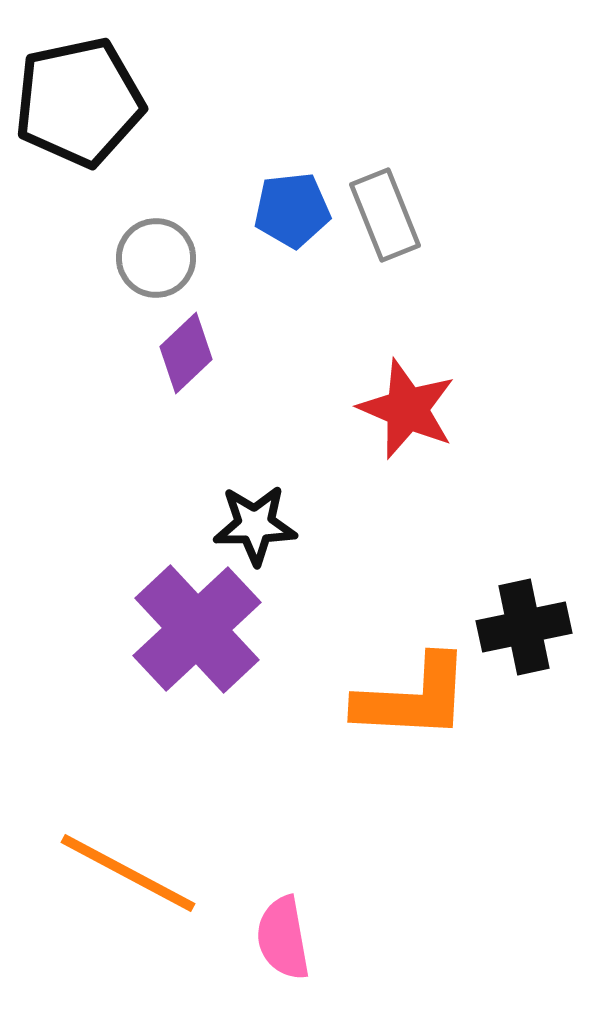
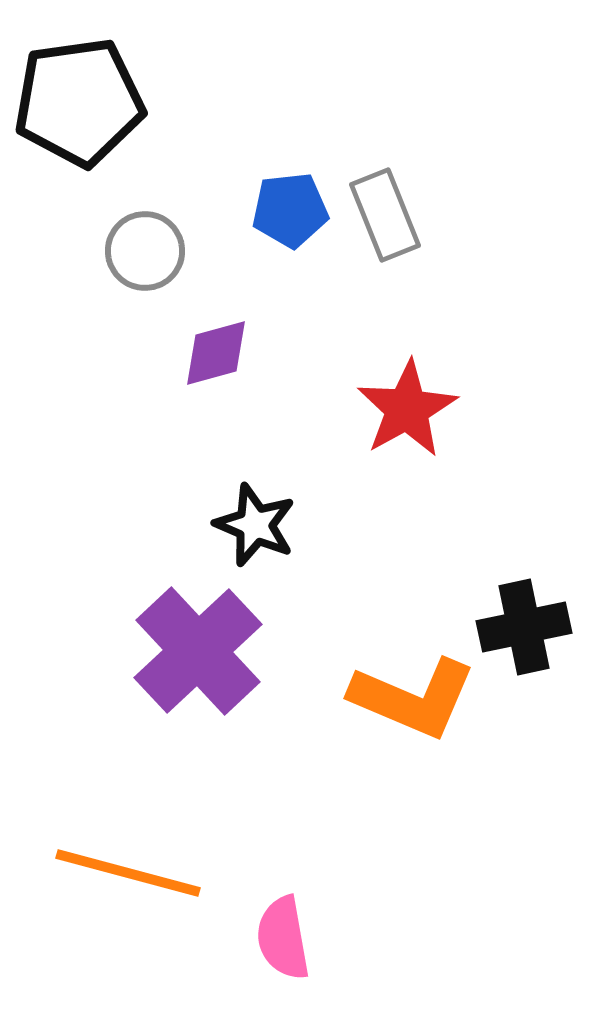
black pentagon: rotated 4 degrees clockwise
blue pentagon: moved 2 px left
gray circle: moved 11 px left, 7 px up
purple diamond: moved 30 px right; rotated 28 degrees clockwise
red star: rotated 20 degrees clockwise
black star: rotated 24 degrees clockwise
purple cross: moved 1 px right, 22 px down
orange L-shape: rotated 20 degrees clockwise
orange line: rotated 13 degrees counterclockwise
